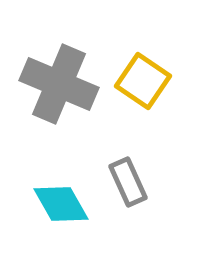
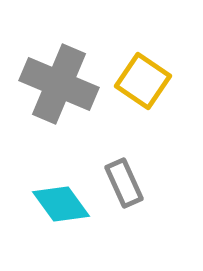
gray rectangle: moved 4 px left, 1 px down
cyan diamond: rotated 6 degrees counterclockwise
